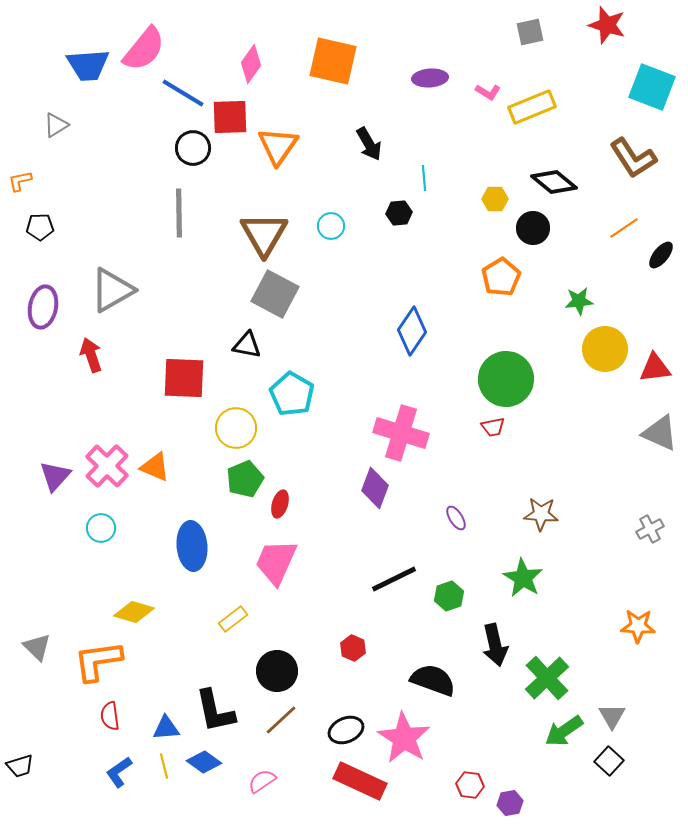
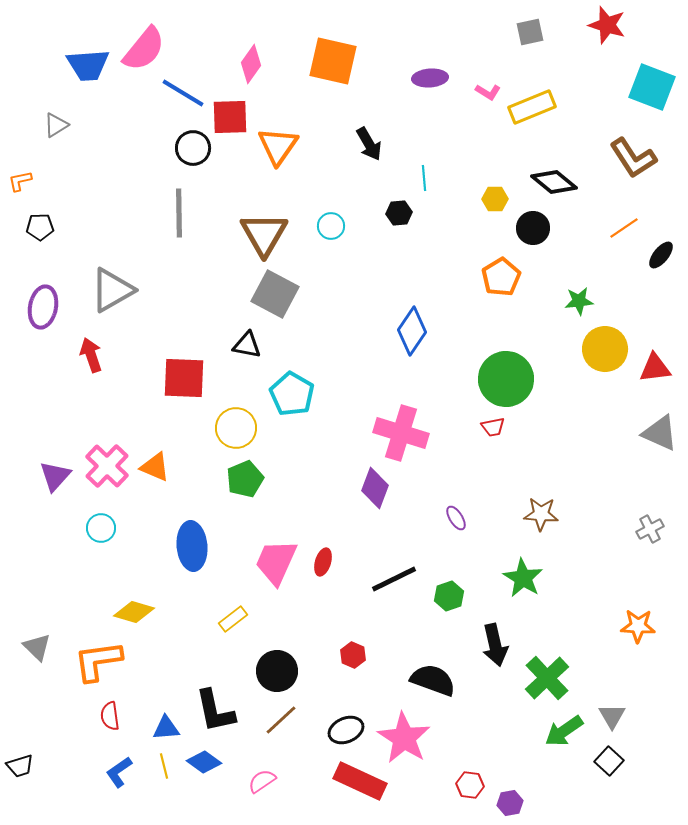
red ellipse at (280, 504): moved 43 px right, 58 px down
red hexagon at (353, 648): moved 7 px down
